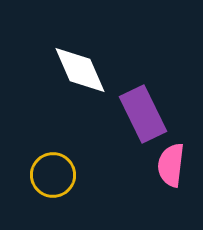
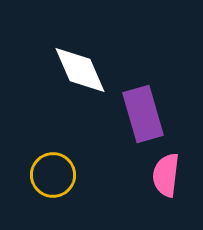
purple rectangle: rotated 10 degrees clockwise
pink semicircle: moved 5 px left, 10 px down
